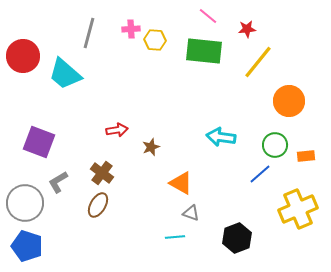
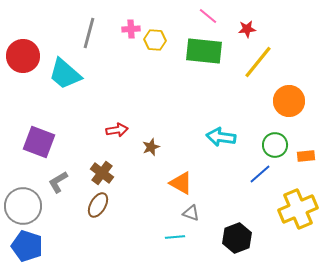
gray circle: moved 2 px left, 3 px down
